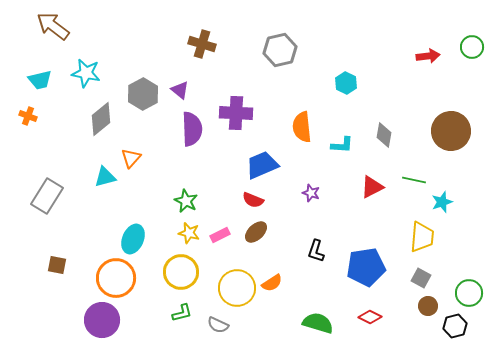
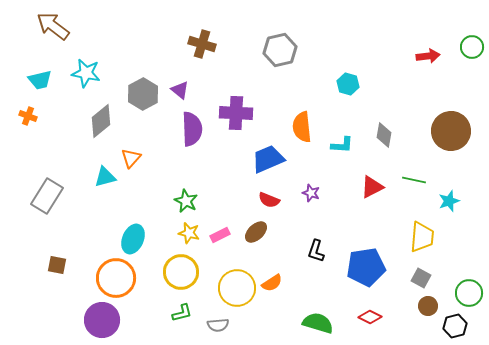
cyan hexagon at (346, 83): moved 2 px right, 1 px down; rotated 10 degrees counterclockwise
gray diamond at (101, 119): moved 2 px down
blue trapezoid at (262, 165): moved 6 px right, 6 px up
red semicircle at (253, 200): moved 16 px right
cyan star at (442, 202): moved 7 px right, 1 px up
gray semicircle at (218, 325): rotated 30 degrees counterclockwise
